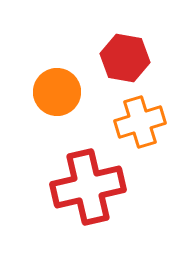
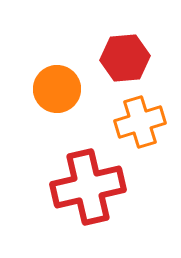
red hexagon: rotated 15 degrees counterclockwise
orange circle: moved 3 px up
